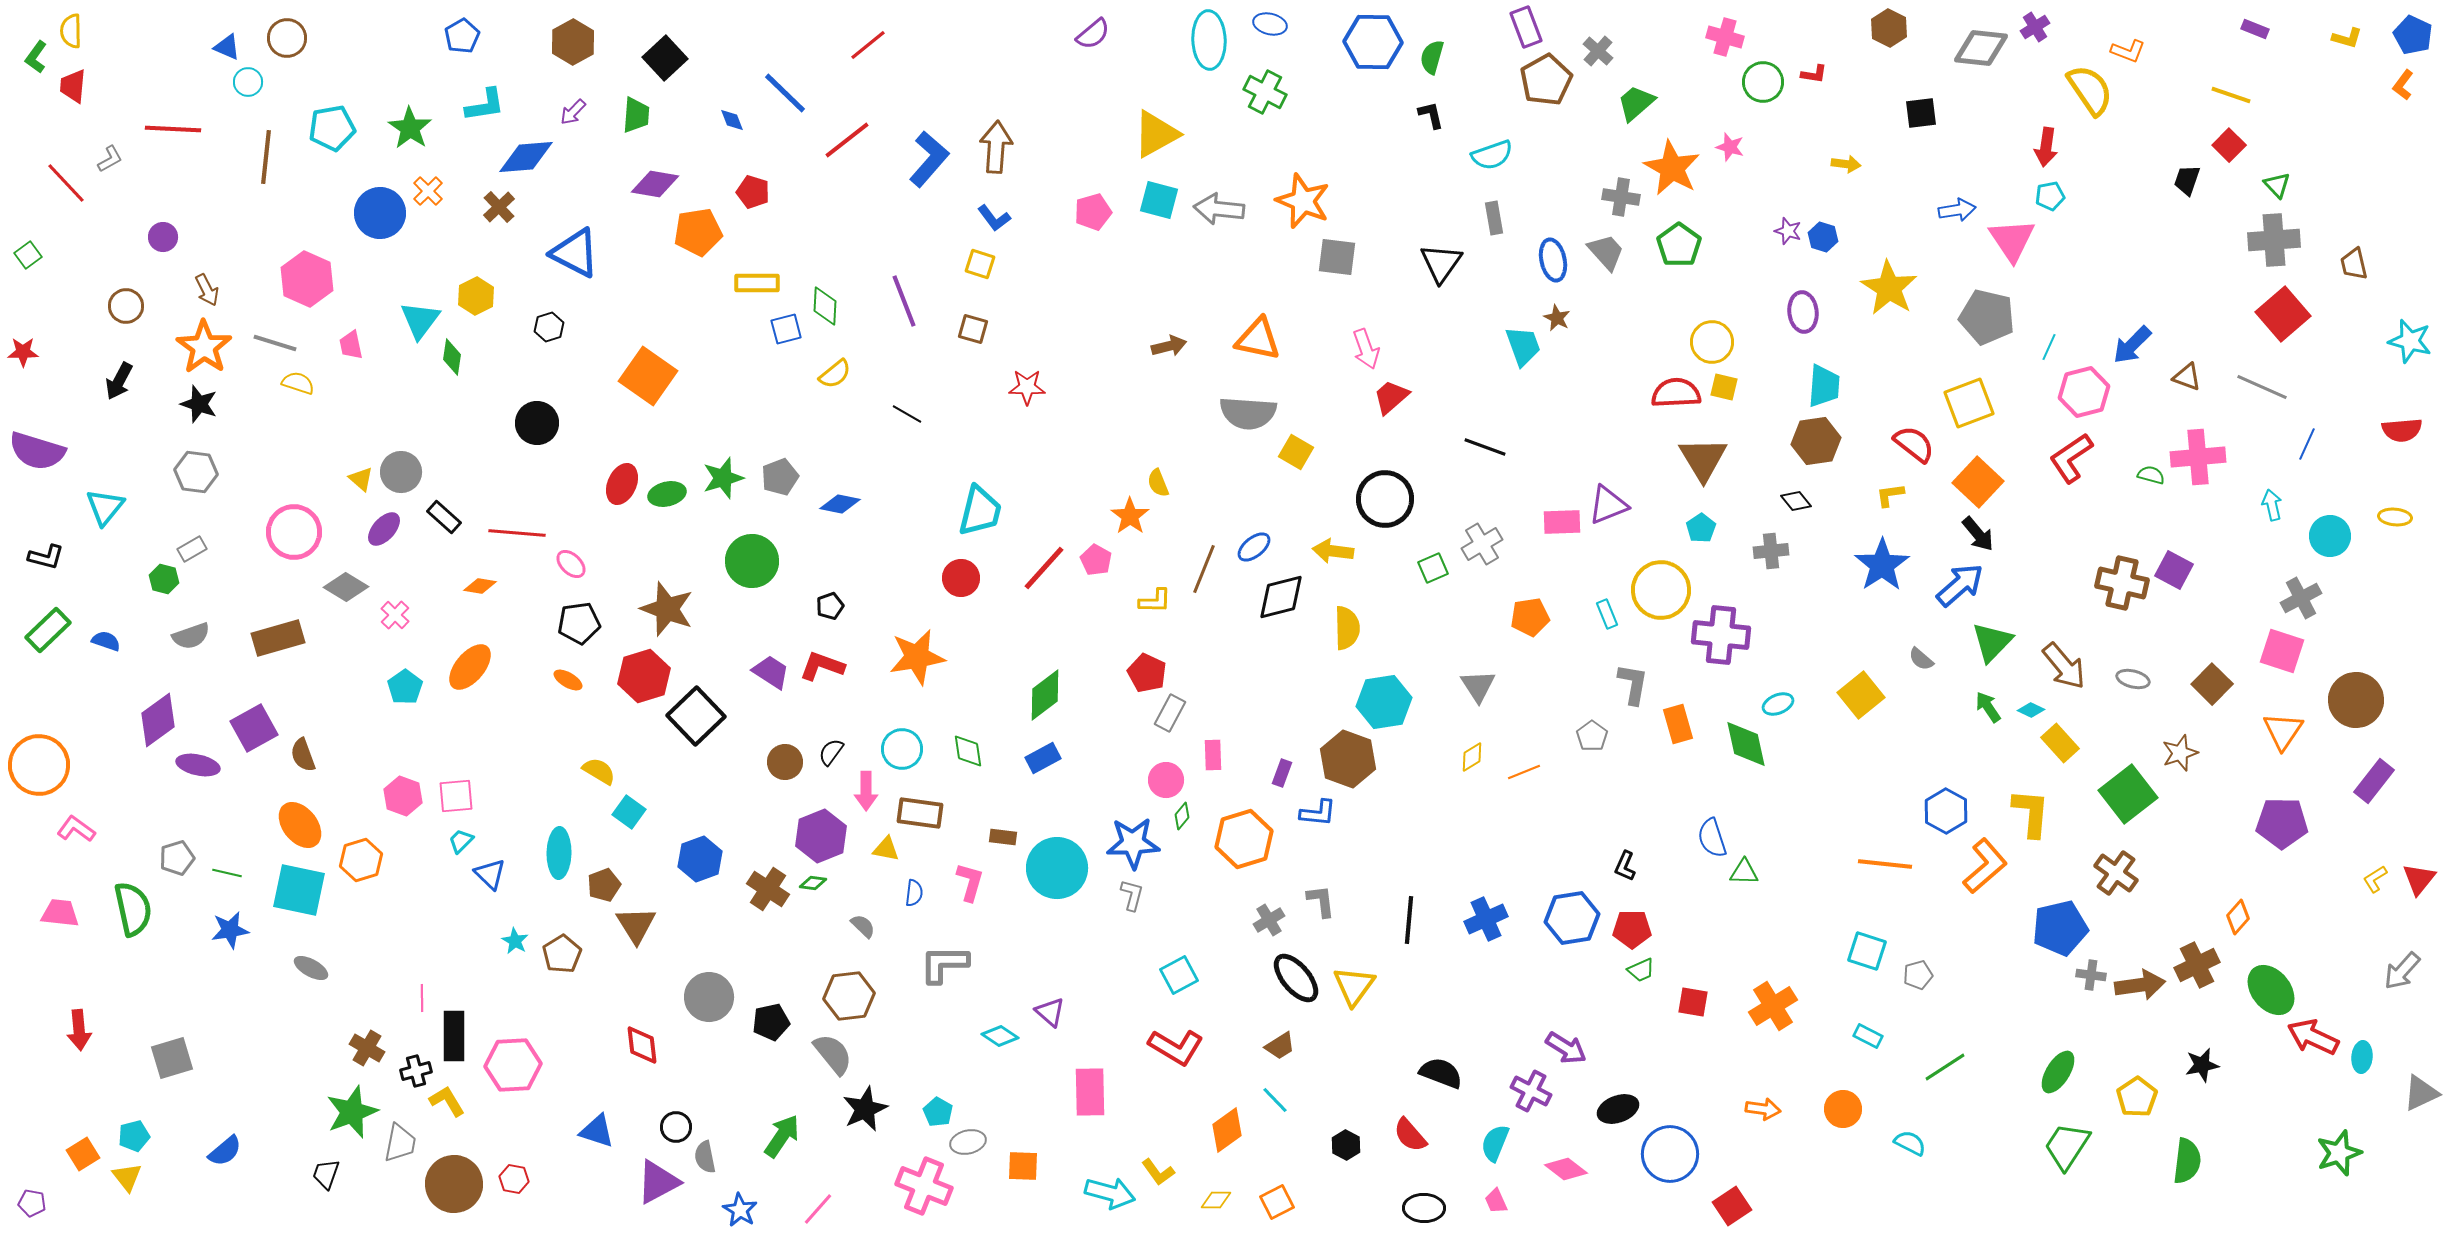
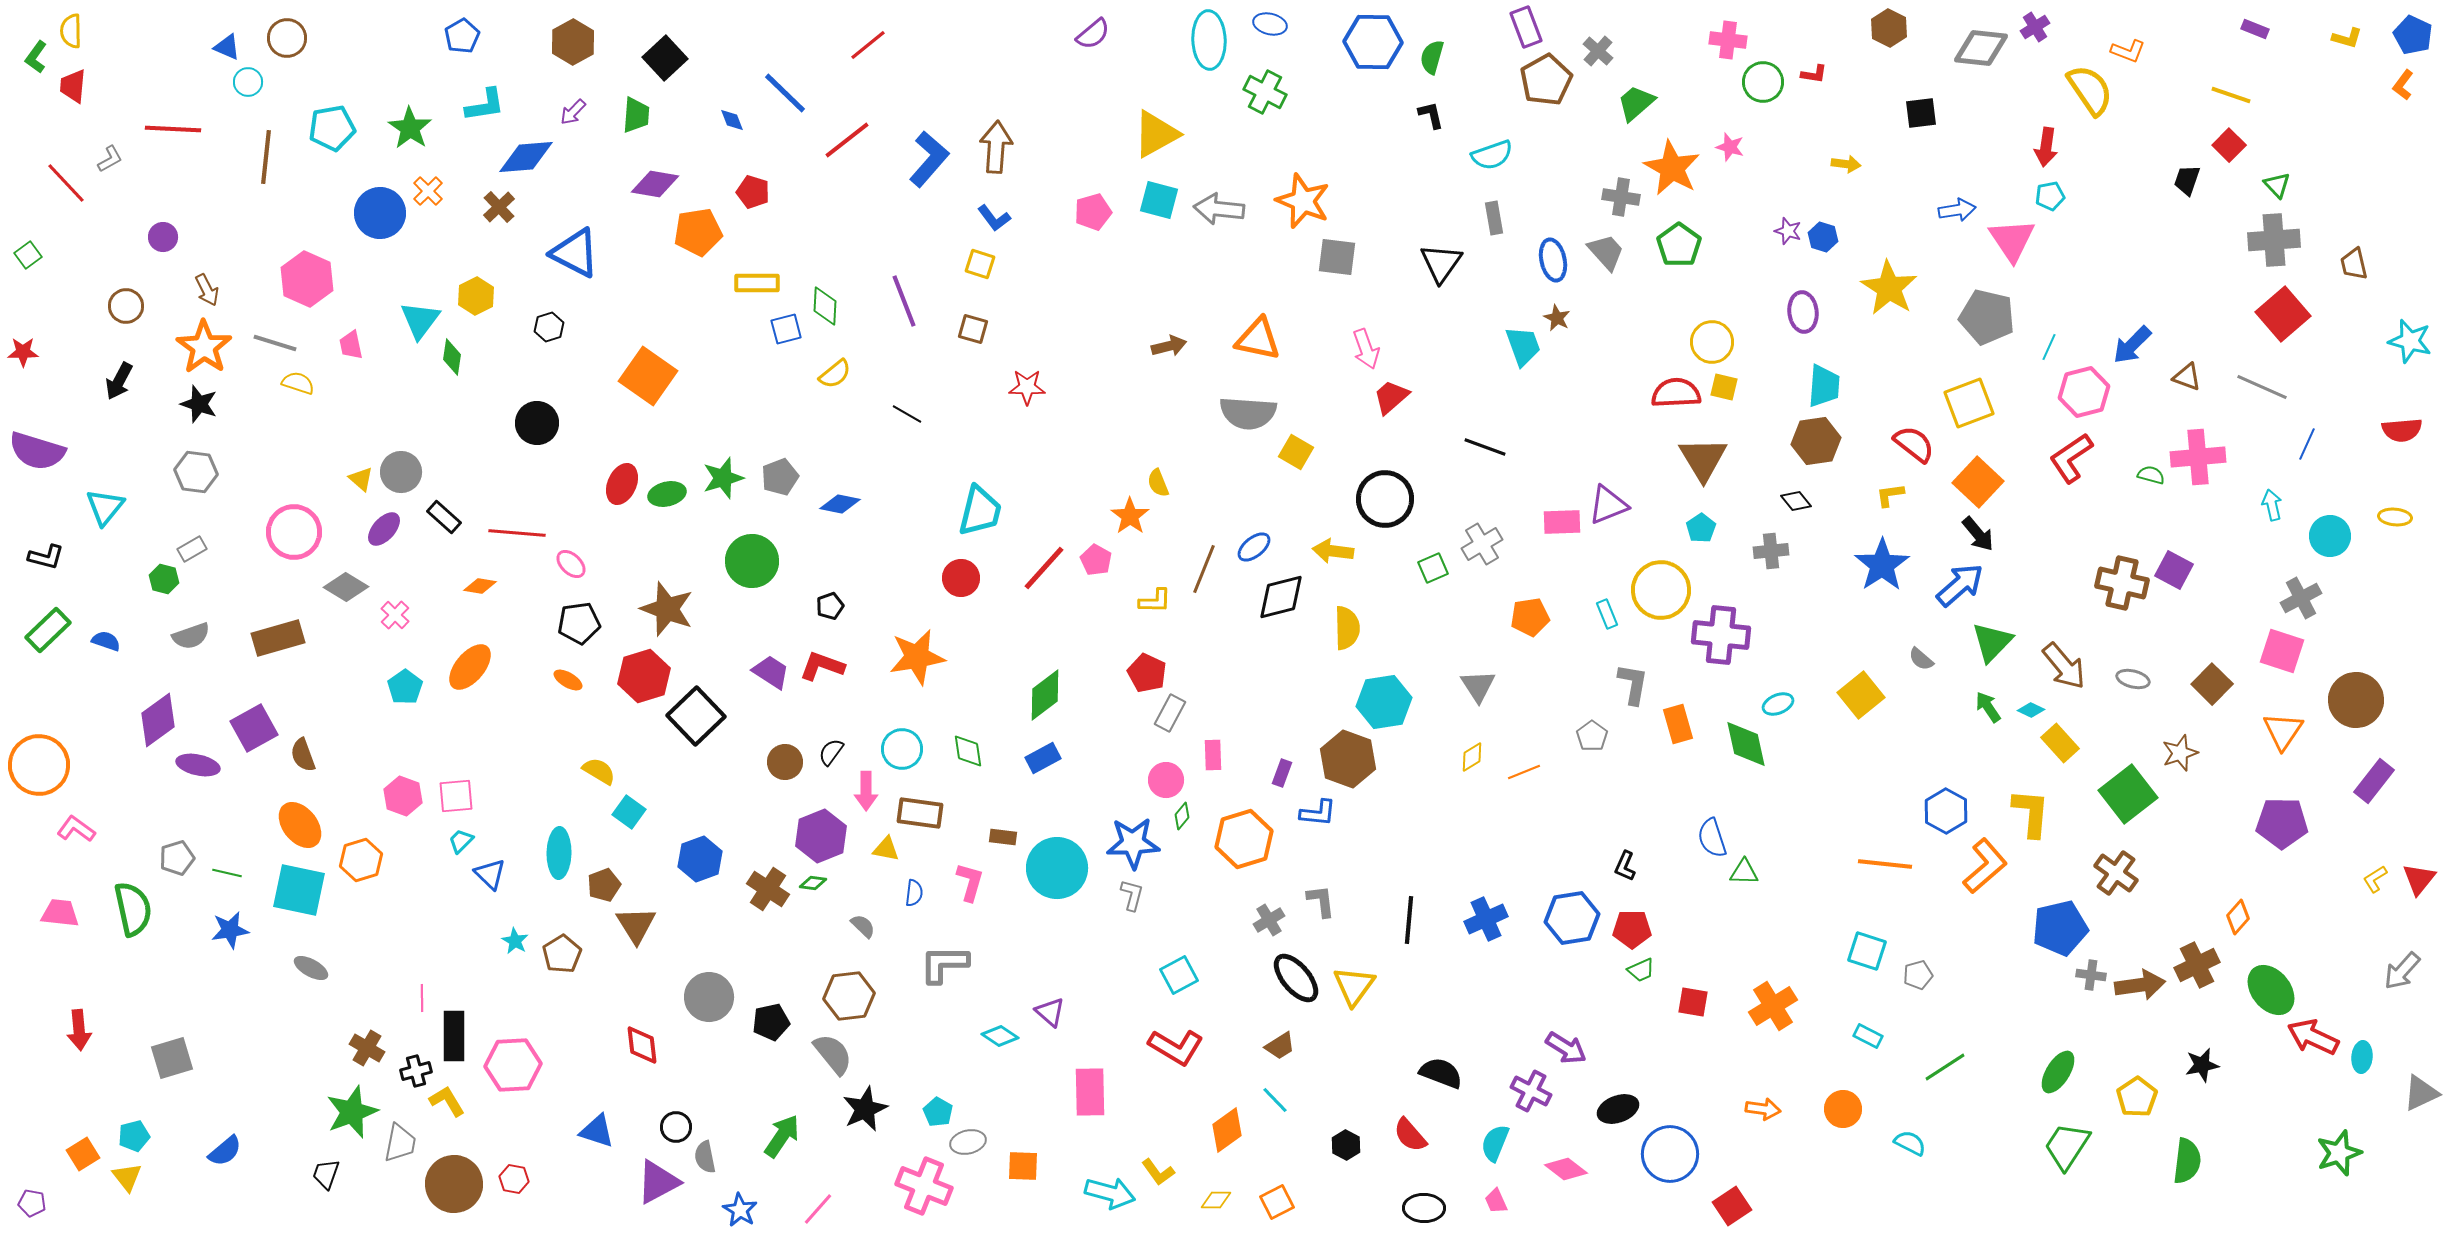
pink cross at (1725, 37): moved 3 px right, 3 px down; rotated 9 degrees counterclockwise
